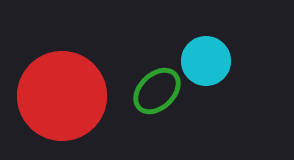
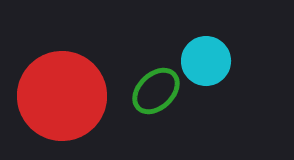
green ellipse: moved 1 px left
